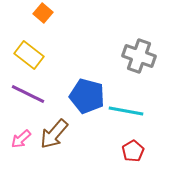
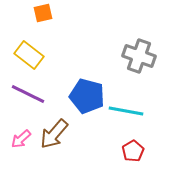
orange square: rotated 36 degrees clockwise
